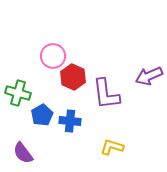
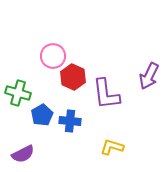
purple arrow: rotated 40 degrees counterclockwise
purple semicircle: moved 1 px down; rotated 80 degrees counterclockwise
